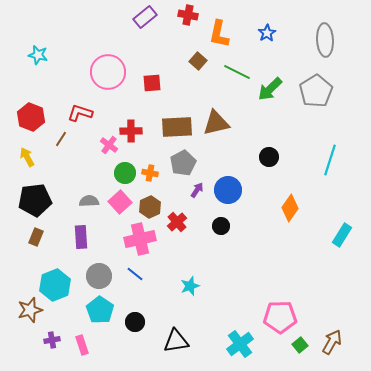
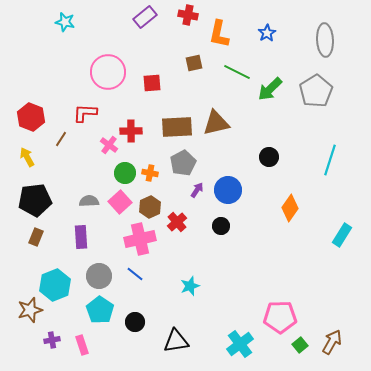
cyan star at (38, 55): moved 27 px right, 33 px up
brown square at (198, 61): moved 4 px left, 2 px down; rotated 36 degrees clockwise
red L-shape at (80, 113): moved 5 px right; rotated 15 degrees counterclockwise
